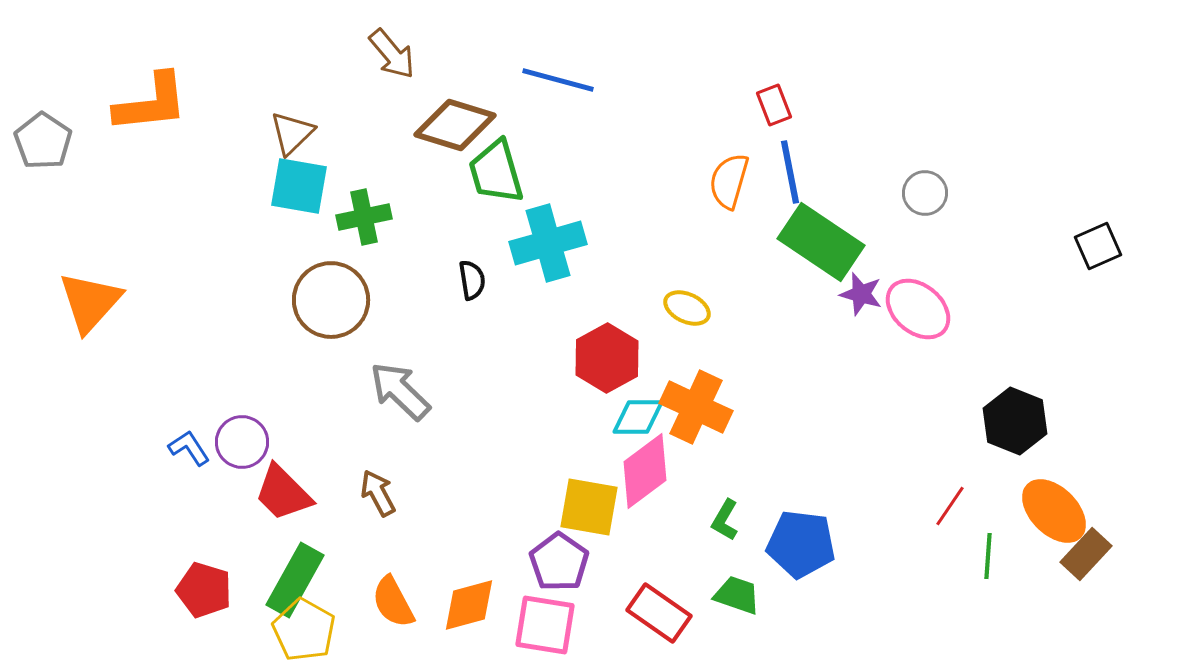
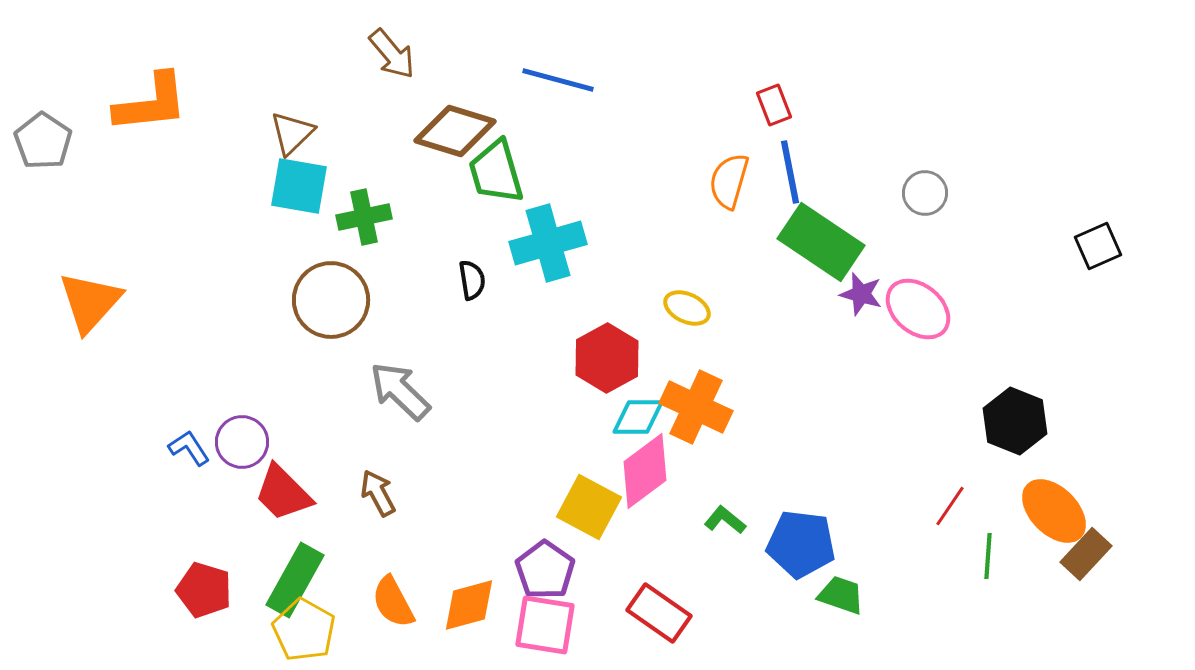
brown diamond at (455, 125): moved 6 px down
yellow square at (589, 507): rotated 18 degrees clockwise
green L-shape at (725, 520): rotated 99 degrees clockwise
purple pentagon at (559, 562): moved 14 px left, 8 px down
green trapezoid at (737, 595): moved 104 px right
